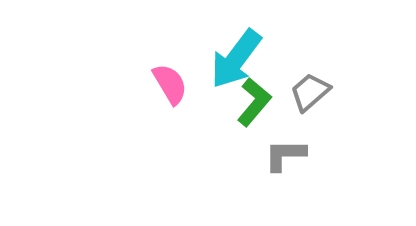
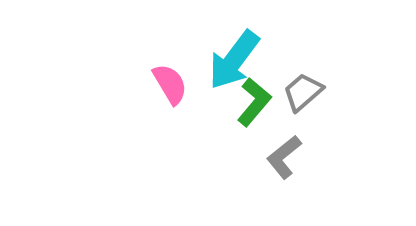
cyan arrow: moved 2 px left, 1 px down
gray trapezoid: moved 7 px left
gray L-shape: moved 1 px left, 2 px down; rotated 39 degrees counterclockwise
